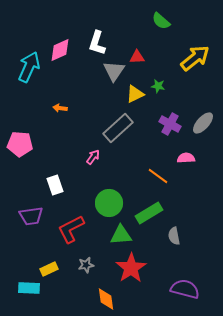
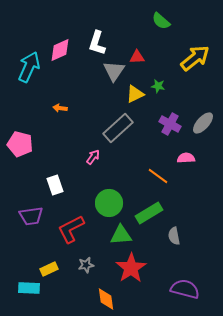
pink pentagon: rotated 10 degrees clockwise
